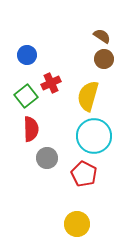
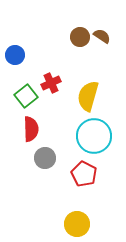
blue circle: moved 12 px left
brown circle: moved 24 px left, 22 px up
gray circle: moved 2 px left
